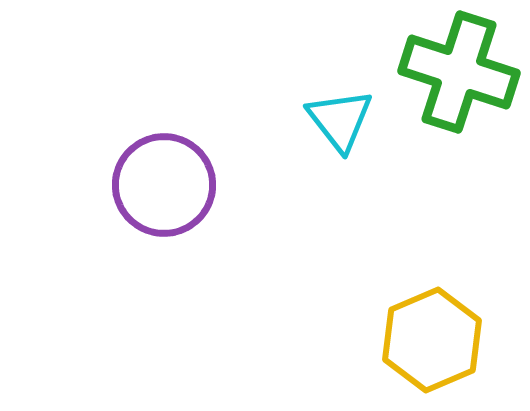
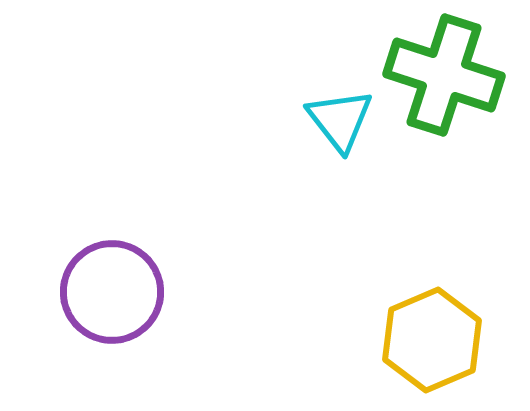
green cross: moved 15 px left, 3 px down
purple circle: moved 52 px left, 107 px down
